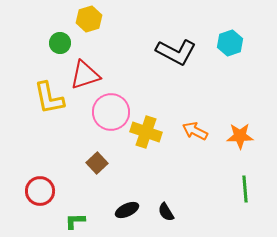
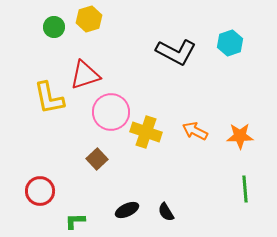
green circle: moved 6 px left, 16 px up
brown square: moved 4 px up
